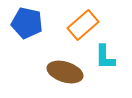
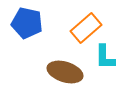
orange rectangle: moved 3 px right, 3 px down
